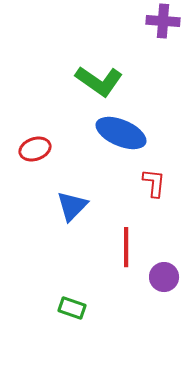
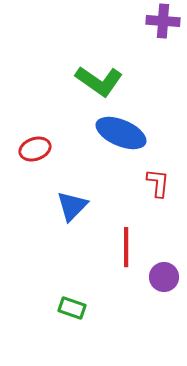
red L-shape: moved 4 px right
